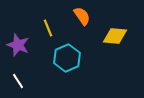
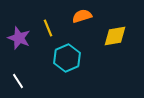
orange semicircle: rotated 72 degrees counterclockwise
yellow diamond: rotated 15 degrees counterclockwise
purple star: moved 1 px right, 7 px up
